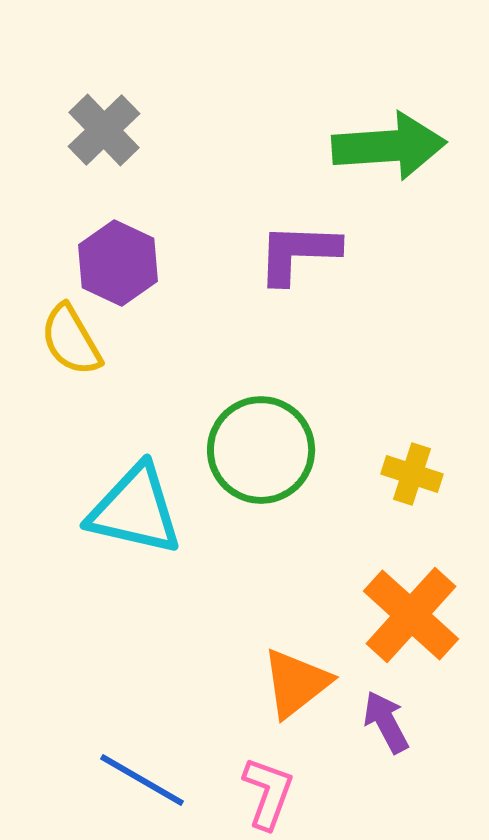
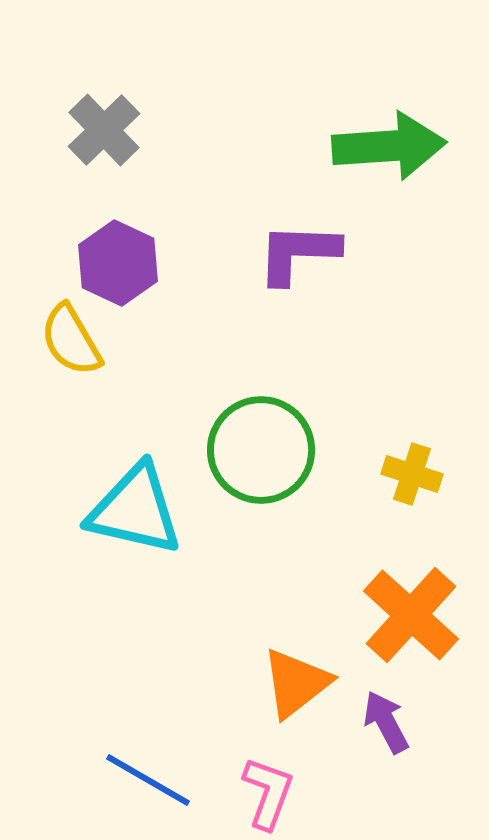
blue line: moved 6 px right
